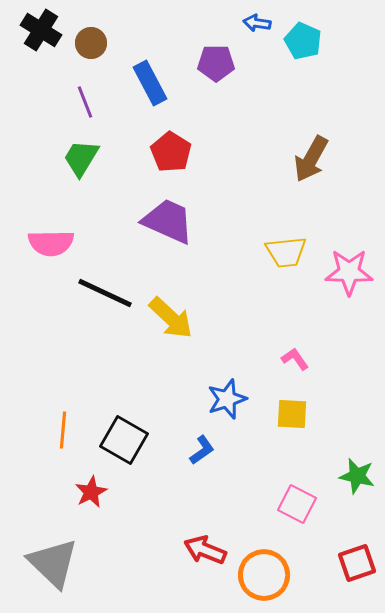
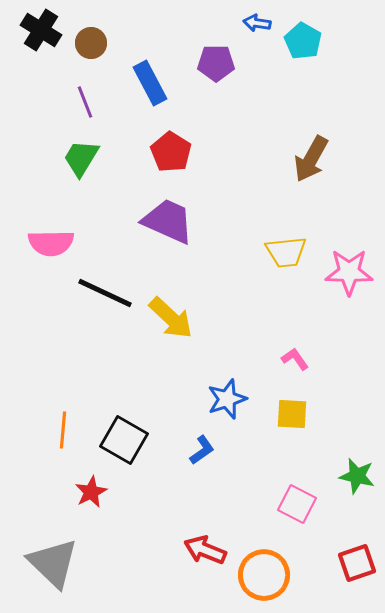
cyan pentagon: rotated 6 degrees clockwise
